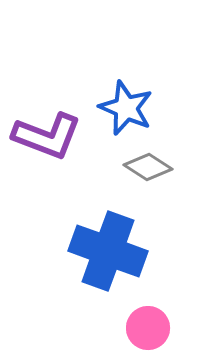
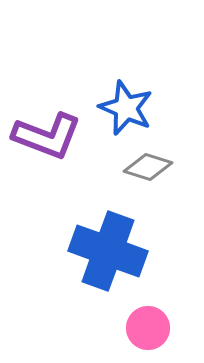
gray diamond: rotated 15 degrees counterclockwise
